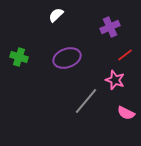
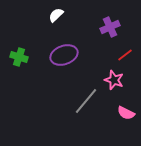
purple ellipse: moved 3 px left, 3 px up
pink star: moved 1 px left
